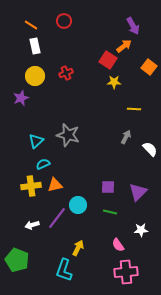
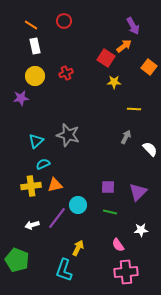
red square: moved 2 px left, 2 px up
purple star: rotated 14 degrees clockwise
